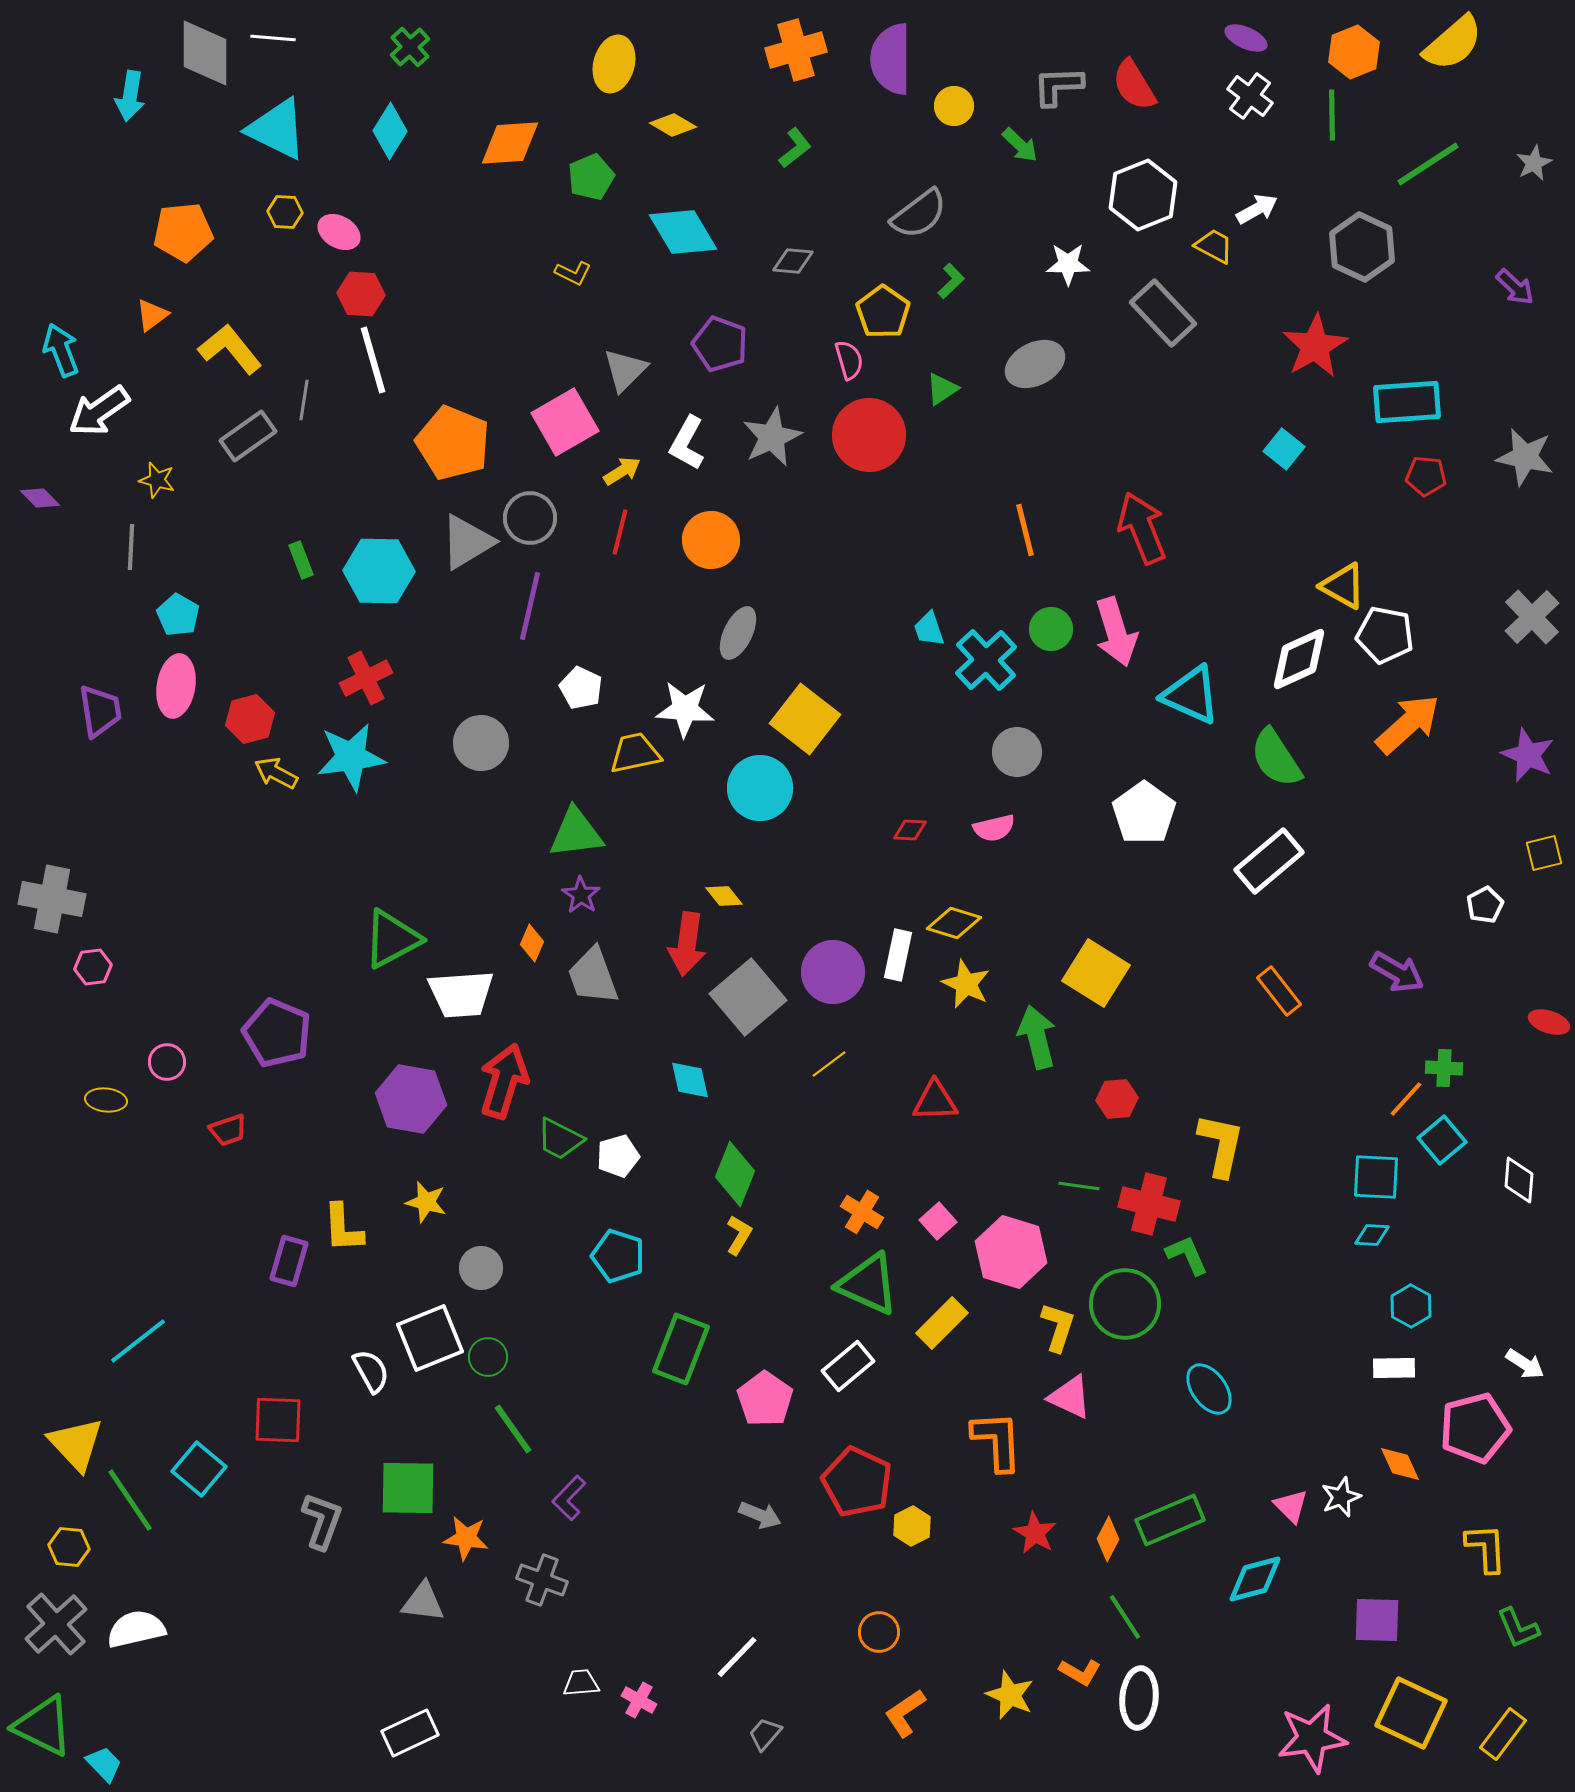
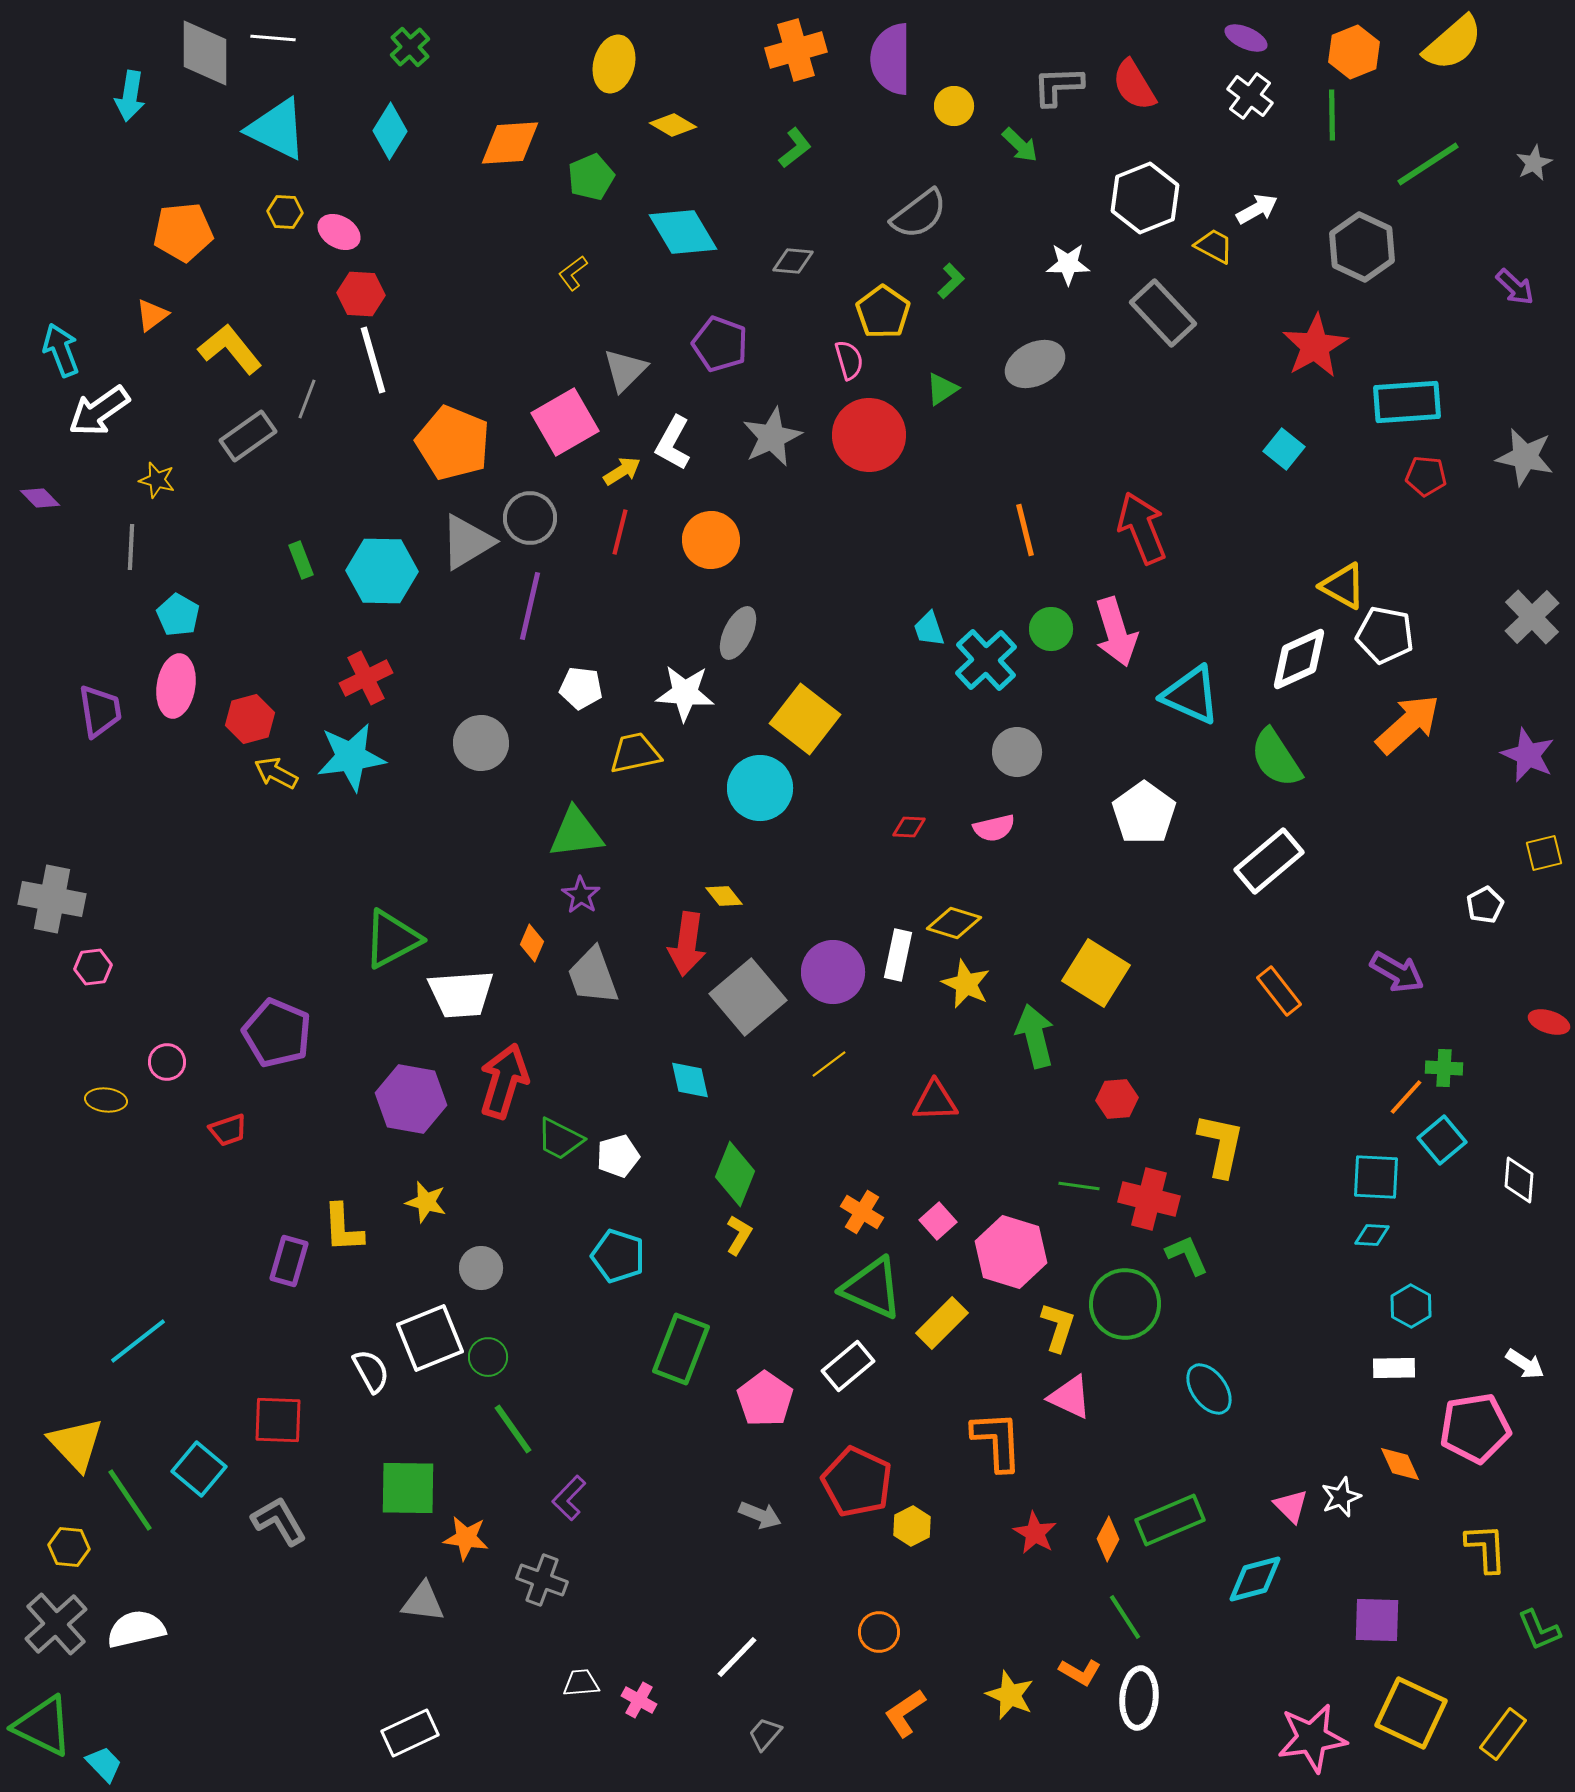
white hexagon at (1143, 195): moved 2 px right, 3 px down
yellow L-shape at (573, 273): rotated 117 degrees clockwise
gray line at (304, 400): moved 3 px right, 1 px up; rotated 12 degrees clockwise
white L-shape at (687, 443): moved 14 px left
cyan hexagon at (379, 571): moved 3 px right
white pentagon at (581, 688): rotated 18 degrees counterclockwise
white star at (685, 709): moved 16 px up
red diamond at (910, 830): moved 1 px left, 3 px up
green arrow at (1037, 1037): moved 2 px left, 1 px up
orange line at (1406, 1099): moved 2 px up
red cross at (1149, 1204): moved 5 px up
green triangle at (868, 1284): moved 4 px right, 4 px down
pink pentagon at (1475, 1428): rotated 6 degrees clockwise
gray L-shape at (322, 1521): moved 43 px left; rotated 50 degrees counterclockwise
green L-shape at (1518, 1628): moved 21 px right, 2 px down
